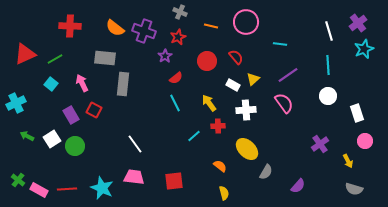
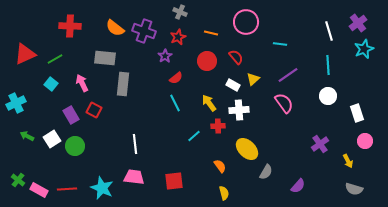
orange line at (211, 26): moved 7 px down
white cross at (246, 110): moved 7 px left
white line at (135, 144): rotated 30 degrees clockwise
orange semicircle at (220, 166): rotated 16 degrees clockwise
